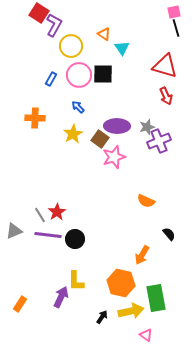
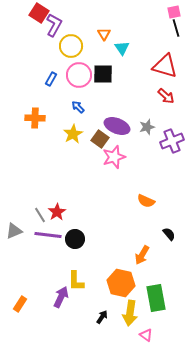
orange triangle: rotated 24 degrees clockwise
red arrow: rotated 24 degrees counterclockwise
purple ellipse: rotated 20 degrees clockwise
purple cross: moved 13 px right
yellow arrow: moved 1 px left, 2 px down; rotated 110 degrees clockwise
